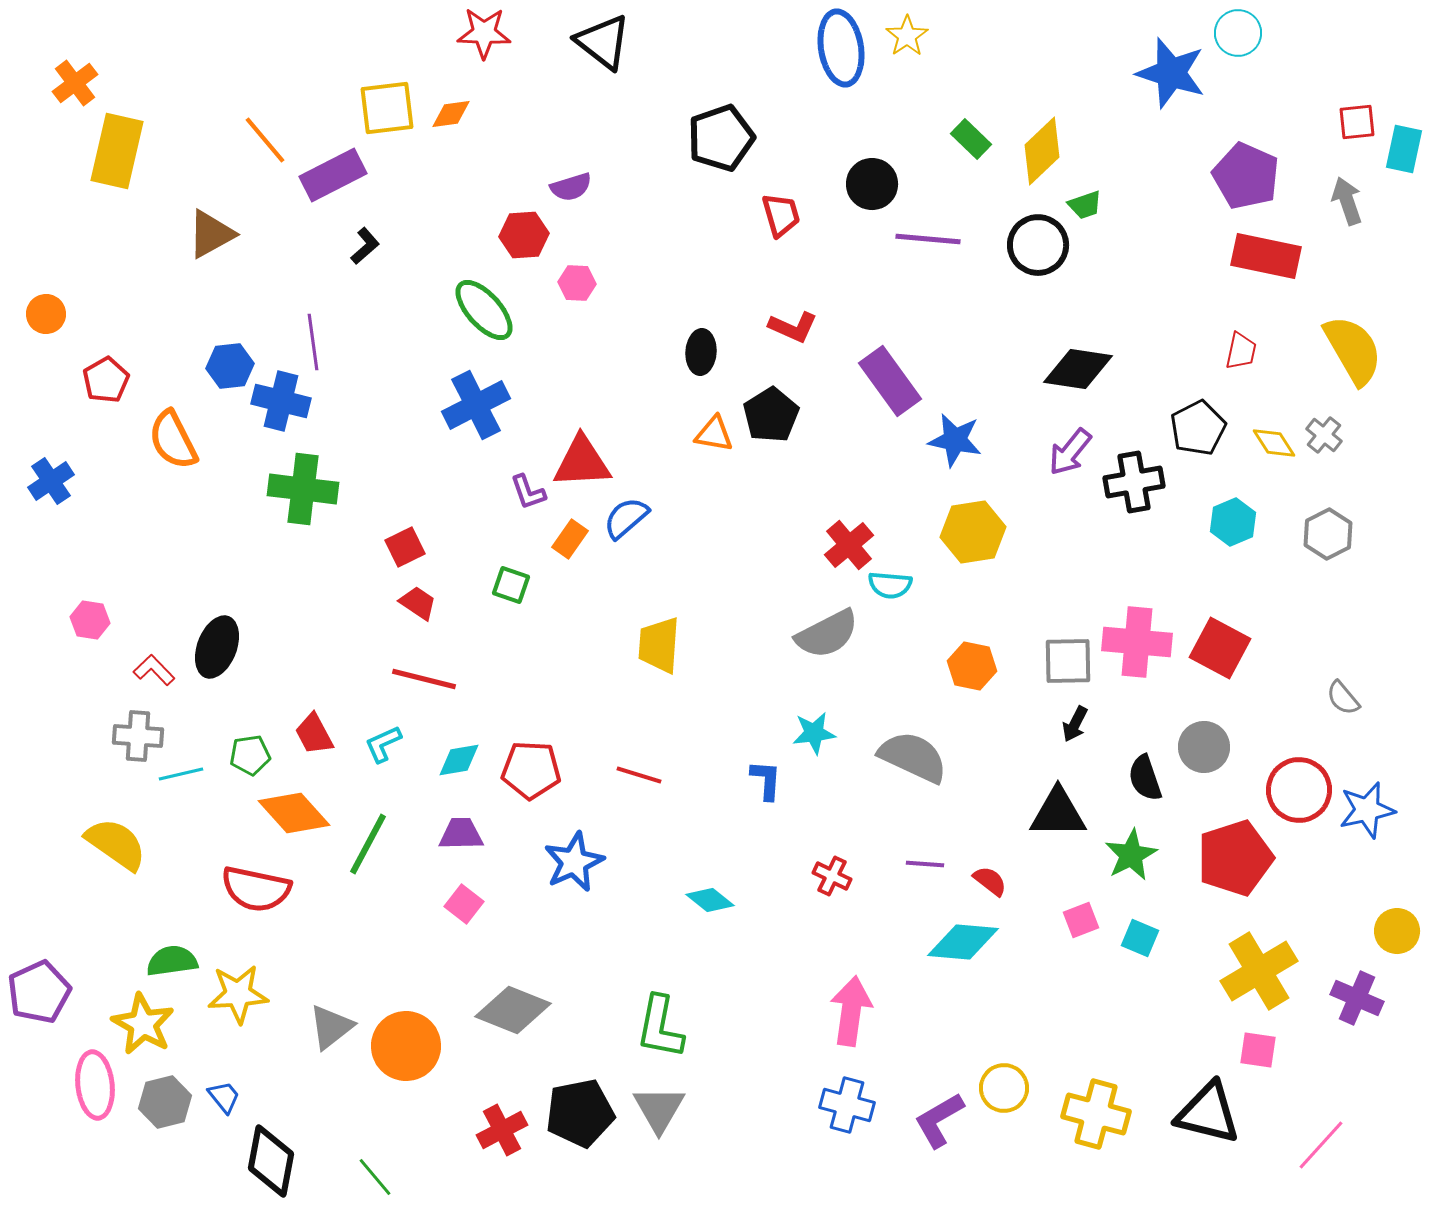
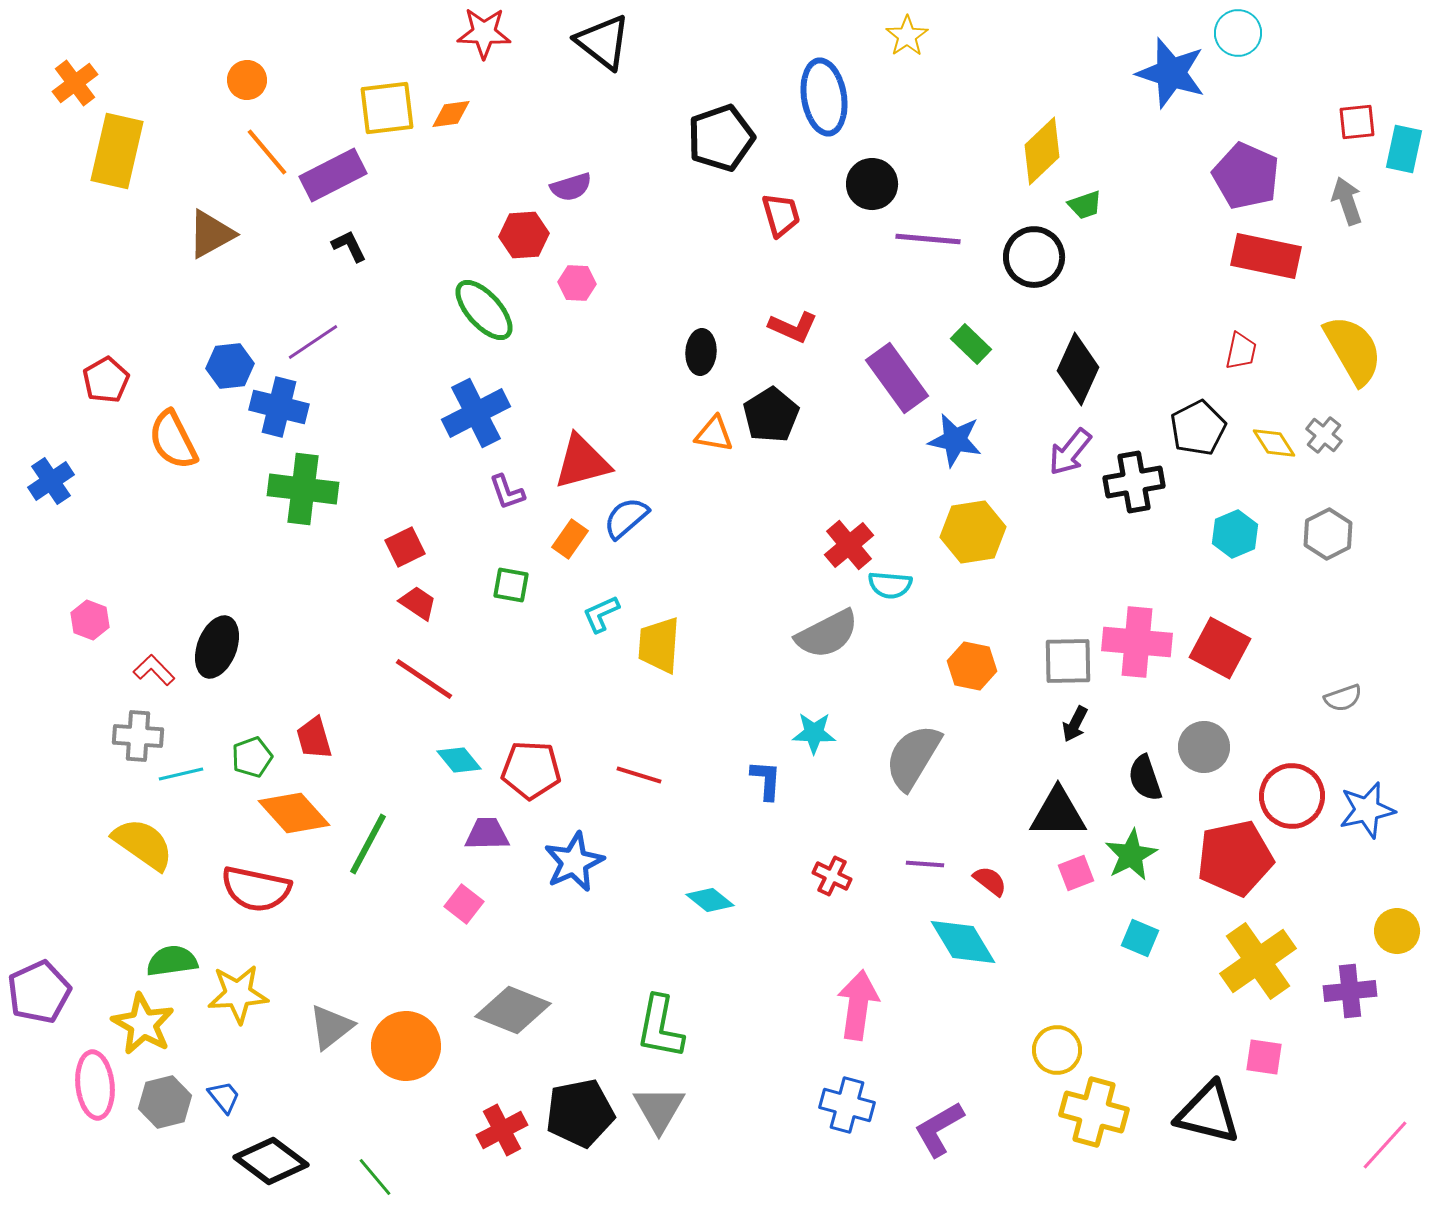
blue ellipse at (841, 48): moved 17 px left, 49 px down
green rectangle at (971, 139): moved 205 px down
orange line at (265, 140): moved 2 px right, 12 px down
black circle at (1038, 245): moved 4 px left, 12 px down
black L-shape at (365, 246): moved 16 px left; rotated 75 degrees counterclockwise
orange circle at (46, 314): moved 201 px right, 234 px up
purple line at (313, 342): rotated 64 degrees clockwise
black diamond at (1078, 369): rotated 74 degrees counterclockwise
purple rectangle at (890, 381): moved 7 px right, 3 px up
blue cross at (281, 401): moved 2 px left, 6 px down
blue cross at (476, 405): moved 8 px down
red triangle at (582, 462): rotated 12 degrees counterclockwise
purple L-shape at (528, 492): moved 21 px left
cyan hexagon at (1233, 522): moved 2 px right, 12 px down
green square at (511, 585): rotated 9 degrees counterclockwise
pink hexagon at (90, 620): rotated 12 degrees clockwise
red line at (424, 679): rotated 20 degrees clockwise
gray semicircle at (1343, 698): rotated 69 degrees counterclockwise
cyan star at (814, 733): rotated 9 degrees clockwise
red trapezoid at (314, 734): moved 4 px down; rotated 12 degrees clockwise
cyan L-shape at (383, 744): moved 218 px right, 130 px up
green pentagon at (250, 755): moved 2 px right, 2 px down; rotated 12 degrees counterclockwise
gray semicircle at (913, 757): rotated 84 degrees counterclockwise
cyan diamond at (459, 760): rotated 60 degrees clockwise
red circle at (1299, 790): moved 7 px left, 6 px down
purple trapezoid at (461, 834): moved 26 px right
yellow semicircle at (116, 844): moved 27 px right
red pentagon at (1235, 858): rotated 6 degrees clockwise
pink square at (1081, 920): moved 5 px left, 47 px up
cyan diamond at (963, 942): rotated 54 degrees clockwise
yellow cross at (1259, 971): moved 1 px left, 10 px up; rotated 4 degrees counterclockwise
purple cross at (1357, 998): moved 7 px left, 7 px up; rotated 30 degrees counterclockwise
pink arrow at (851, 1011): moved 7 px right, 6 px up
pink square at (1258, 1050): moved 6 px right, 7 px down
yellow circle at (1004, 1088): moved 53 px right, 38 px up
yellow cross at (1096, 1114): moved 2 px left, 2 px up
purple L-shape at (939, 1120): moved 9 px down
pink line at (1321, 1145): moved 64 px right
black diamond at (271, 1161): rotated 64 degrees counterclockwise
